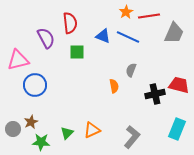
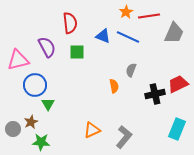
purple semicircle: moved 1 px right, 9 px down
red trapezoid: moved 1 px left, 1 px up; rotated 40 degrees counterclockwise
green triangle: moved 19 px left, 29 px up; rotated 16 degrees counterclockwise
gray L-shape: moved 8 px left
